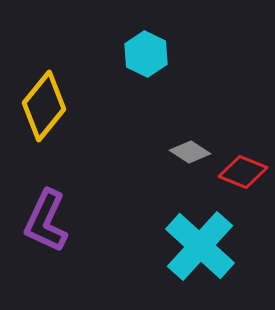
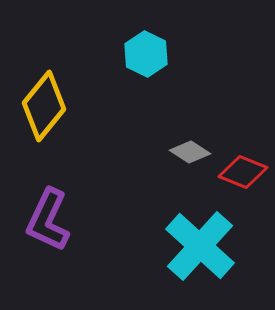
purple L-shape: moved 2 px right, 1 px up
